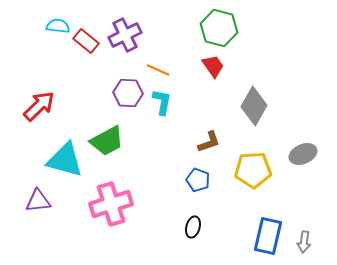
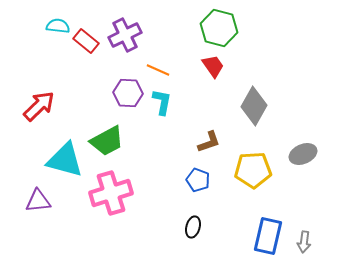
pink cross: moved 11 px up
